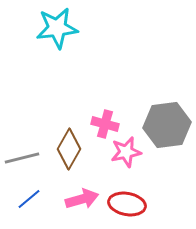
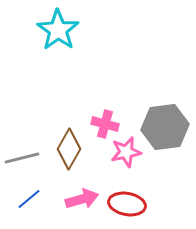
cyan star: moved 1 px right, 2 px down; rotated 30 degrees counterclockwise
gray hexagon: moved 2 px left, 2 px down
